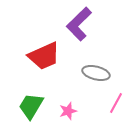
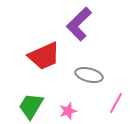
gray ellipse: moved 7 px left, 2 px down
